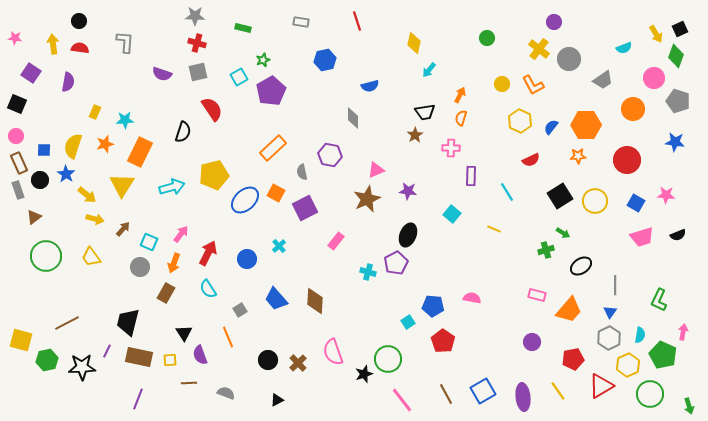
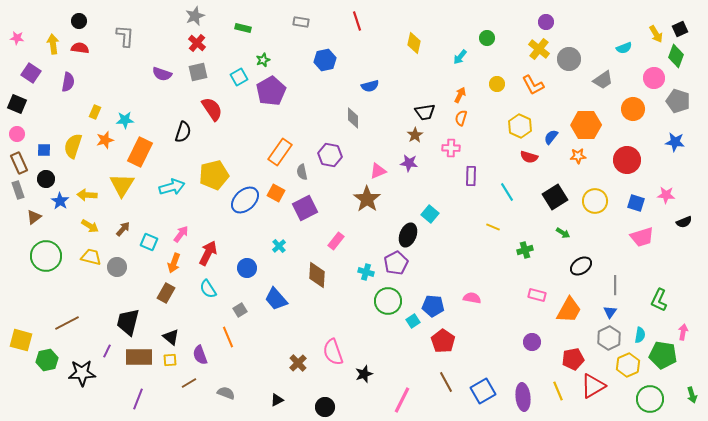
gray star at (195, 16): rotated 24 degrees counterclockwise
purple circle at (554, 22): moved 8 px left
pink star at (15, 38): moved 2 px right
gray L-shape at (125, 42): moved 6 px up
red cross at (197, 43): rotated 24 degrees clockwise
cyan arrow at (429, 70): moved 31 px right, 13 px up
yellow circle at (502, 84): moved 5 px left
yellow hexagon at (520, 121): moved 5 px down
blue semicircle at (551, 127): moved 10 px down
pink circle at (16, 136): moved 1 px right, 2 px up
orange star at (105, 144): moved 4 px up
orange rectangle at (273, 148): moved 7 px right, 4 px down; rotated 12 degrees counterclockwise
red semicircle at (531, 160): moved 2 px left, 3 px up; rotated 42 degrees clockwise
pink triangle at (376, 170): moved 2 px right, 1 px down
blue star at (66, 174): moved 6 px left, 27 px down
black circle at (40, 180): moved 6 px right, 1 px up
purple star at (408, 191): moved 1 px right, 28 px up
yellow arrow at (87, 195): rotated 144 degrees clockwise
black square at (560, 196): moved 5 px left, 1 px down
brown star at (367, 199): rotated 12 degrees counterclockwise
blue square at (636, 203): rotated 12 degrees counterclockwise
cyan square at (452, 214): moved 22 px left
yellow arrow at (95, 219): moved 5 px left, 7 px down; rotated 18 degrees clockwise
yellow line at (494, 229): moved 1 px left, 2 px up
black semicircle at (678, 235): moved 6 px right, 13 px up
green cross at (546, 250): moved 21 px left
yellow trapezoid at (91, 257): rotated 140 degrees clockwise
blue circle at (247, 259): moved 9 px down
gray circle at (140, 267): moved 23 px left
cyan cross at (368, 272): moved 2 px left
brown diamond at (315, 301): moved 2 px right, 26 px up
orange trapezoid at (569, 310): rotated 12 degrees counterclockwise
cyan square at (408, 322): moved 5 px right, 1 px up
black triangle at (184, 333): moved 13 px left, 4 px down; rotated 18 degrees counterclockwise
green pentagon at (663, 355): rotated 16 degrees counterclockwise
brown rectangle at (139, 357): rotated 12 degrees counterclockwise
green circle at (388, 359): moved 58 px up
black circle at (268, 360): moved 57 px right, 47 px down
black star at (82, 367): moved 6 px down
brown line at (189, 383): rotated 28 degrees counterclockwise
red triangle at (601, 386): moved 8 px left
yellow line at (558, 391): rotated 12 degrees clockwise
brown line at (446, 394): moved 12 px up
green circle at (650, 394): moved 5 px down
pink line at (402, 400): rotated 64 degrees clockwise
green arrow at (689, 406): moved 3 px right, 11 px up
